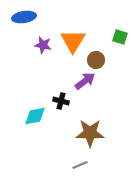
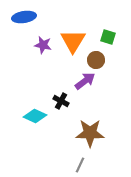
green square: moved 12 px left
black cross: rotated 14 degrees clockwise
cyan diamond: rotated 35 degrees clockwise
gray line: rotated 42 degrees counterclockwise
